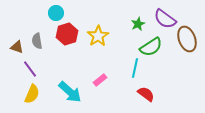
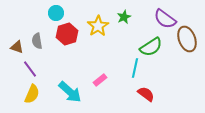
green star: moved 14 px left, 7 px up
yellow star: moved 10 px up
